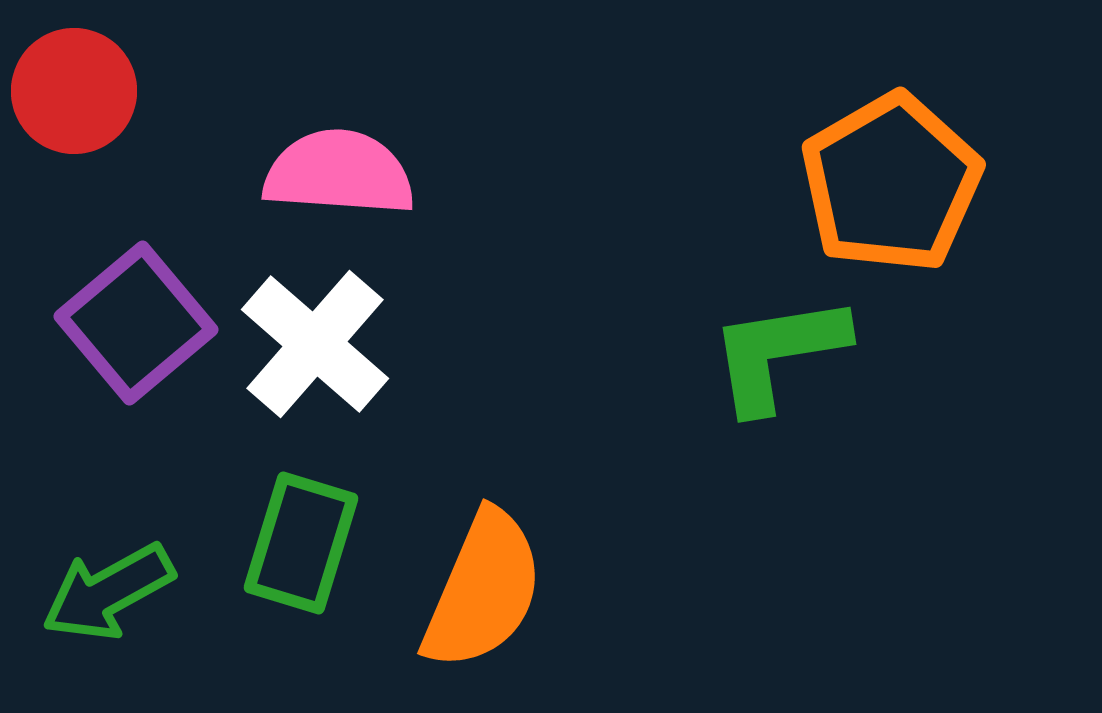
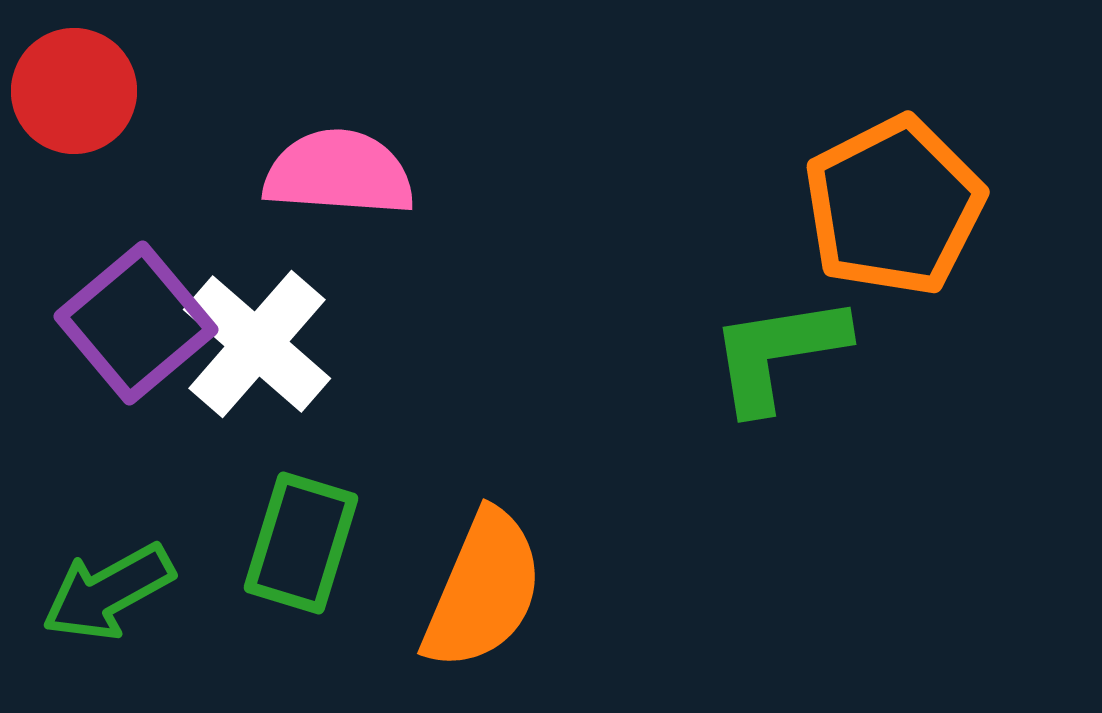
orange pentagon: moved 3 px right, 23 px down; rotated 3 degrees clockwise
white cross: moved 58 px left
